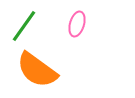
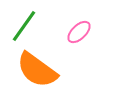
pink ellipse: moved 2 px right, 8 px down; rotated 30 degrees clockwise
